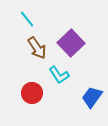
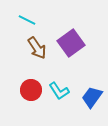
cyan line: moved 1 px down; rotated 24 degrees counterclockwise
purple square: rotated 8 degrees clockwise
cyan L-shape: moved 16 px down
red circle: moved 1 px left, 3 px up
